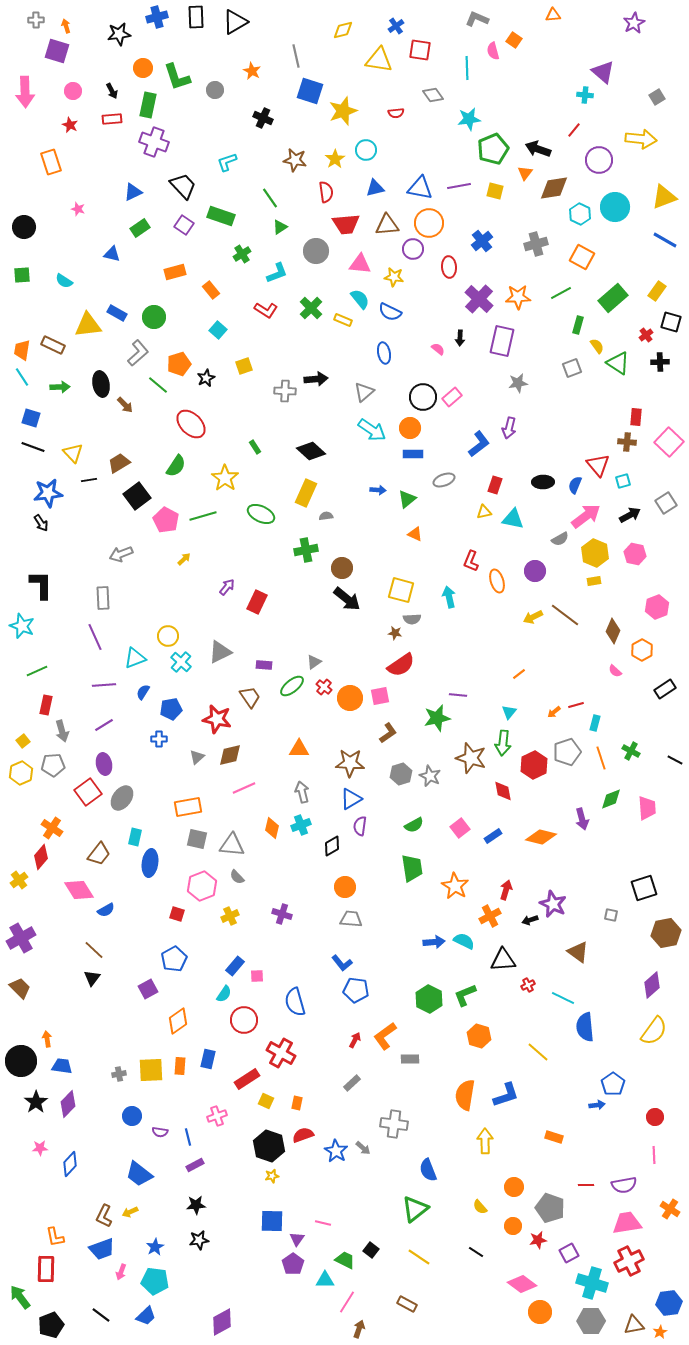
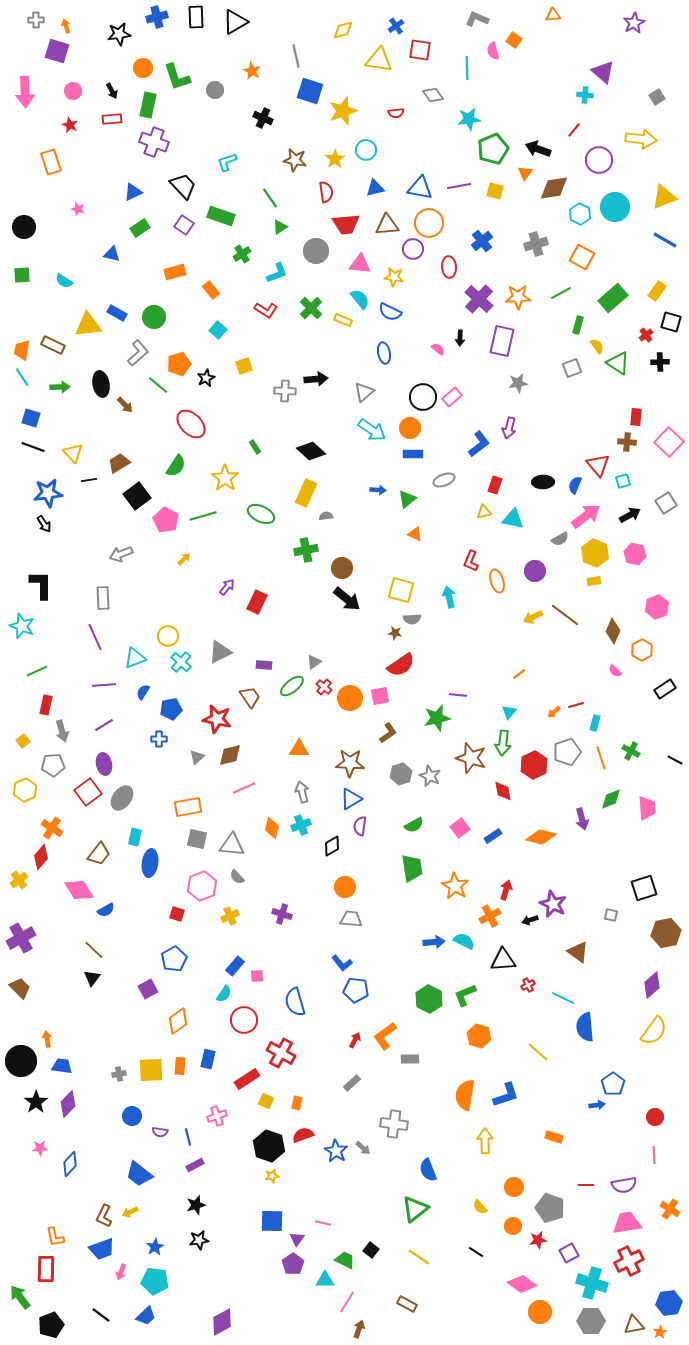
black arrow at (41, 523): moved 3 px right, 1 px down
yellow hexagon at (21, 773): moved 4 px right, 17 px down
black star at (196, 1205): rotated 12 degrees counterclockwise
